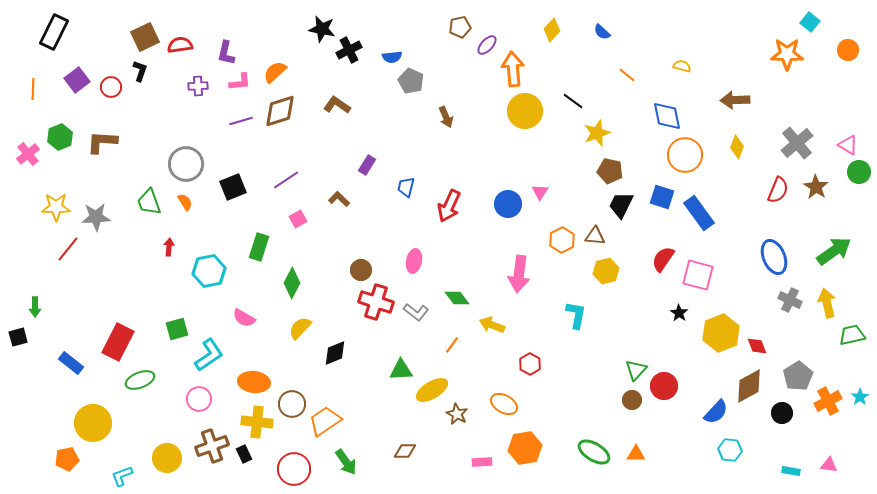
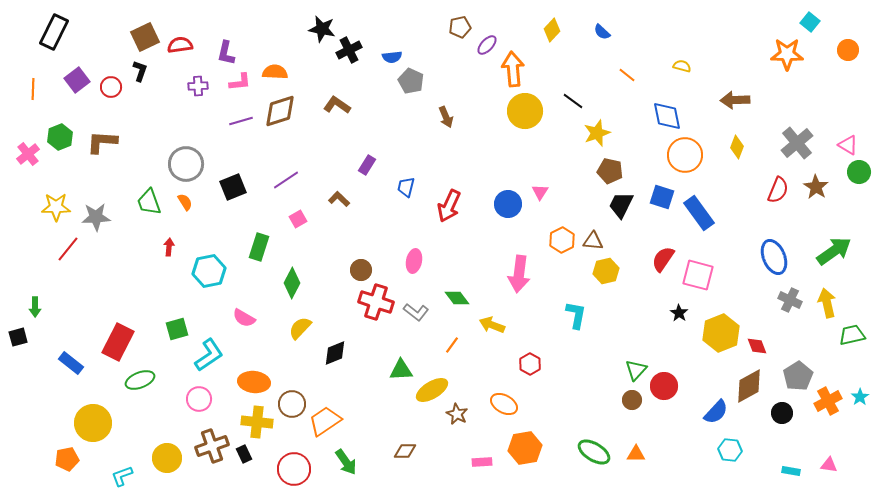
orange semicircle at (275, 72): rotated 45 degrees clockwise
brown triangle at (595, 236): moved 2 px left, 5 px down
